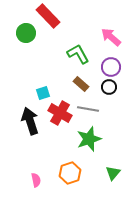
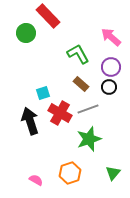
gray line: rotated 30 degrees counterclockwise
pink semicircle: rotated 48 degrees counterclockwise
